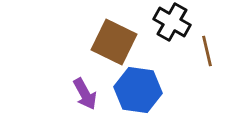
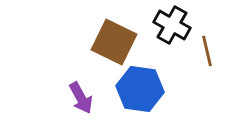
black cross: moved 3 px down
blue hexagon: moved 2 px right, 1 px up
purple arrow: moved 4 px left, 4 px down
